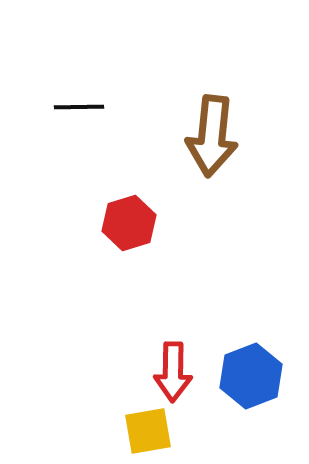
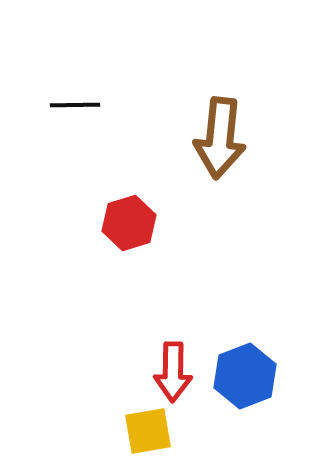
black line: moved 4 px left, 2 px up
brown arrow: moved 8 px right, 2 px down
blue hexagon: moved 6 px left
